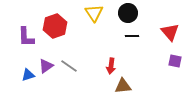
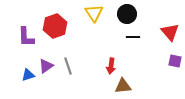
black circle: moved 1 px left, 1 px down
black line: moved 1 px right, 1 px down
gray line: moved 1 px left; rotated 36 degrees clockwise
